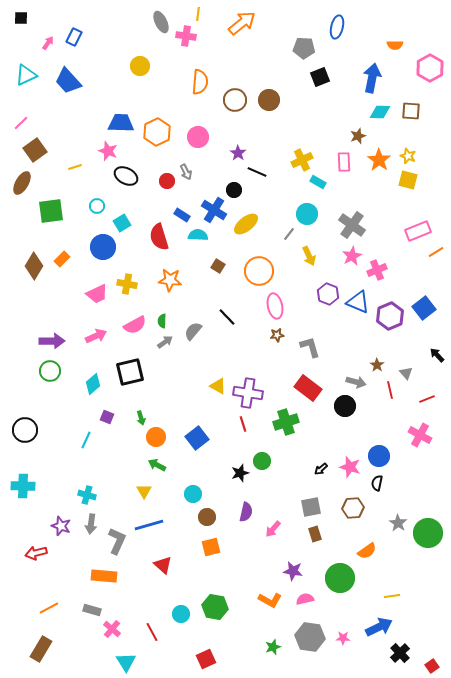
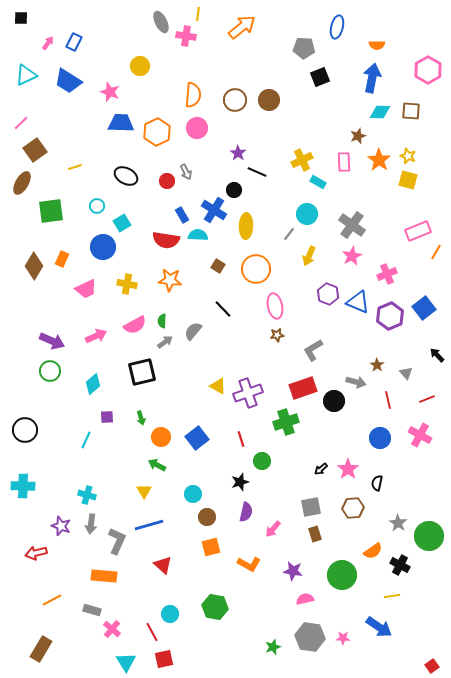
orange arrow at (242, 23): moved 4 px down
blue rectangle at (74, 37): moved 5 px down
orange semicircle at (395, 45): moved 18 px left
pink hexagon at (430, 68): moved 2 px left, 2 px down
blue trapezoid at (68, 81): rotated 16 degrees counterclockwise
orange semicircle at (200, 82): moved 7 px left, 13 px down
pink circle at (198, 137): moved 1 px left, 9 px up
pink star at (108, 151): moved 2 px right, 59 px up
blue rectangle at (182, 215): rotated 28 degrees clockwise
yellow ellipse at (246, 224): moved 2 px down; rotated 50 degrees counterclockwise
red semicircle at (159, 237): moved 7 px right, 3 px down; rotated 64 degrees counterclockwise
orange line at (436, 252): rotated 28 degrees counterclockwise
yellow arrow at (309, 256): rotated 48 degrees clockwise
orange rectangle at (62, 259): rotated 21 degrees counterclockwise
pink cross at (377, 270): moved 10 px right, 4 px down
orange circle at (259, 271): moved 3 px left, 2 px up
pink trapezoid at (97, 294): moved 11 px left, 5 px up
black line at (227, 317): moved 4 px left, 8 px up
purple arrow at (52, 341): rotated 25 degrees clockwise
gray L-shape at (310, 347): moved 3 px right, 3 px down; rotated 105 degrees counterclockwise
black square at (130, 372): moved 12 px right
red rectangle at (308, 388): moved 5 px left; rotated 56 degrees counterclockwise
red line at (390, 390): moved 2 px left, 10 px down
purple cross at (248, 393): rotated 28 degrees counterclockwise
black circle at (345, 406): moved 11 px left, 5 px up
purple square at (107, 417): rotated 24 degrees counterclockwise
red line at (243, 424): moved 2 px left, 15 px down
orange circle at (156, 437): moved 5 px right
blue circle at (379, 456): moved 1 px right, 18 px up
pink star at (350, 467): moved 2 px left, 2 px down; rotated 20 degrees clockwise
black star at (240, 473): moved 9 px down
green circle at (428, 533): moved 1 px right, 3 px down
orange semicircle at (367, 551): moved 6 px right
green circle at (340, 578): moved 2 px right, 3 px up
orange L-shape at (270, 600): moved 21 px left, 36 px up
orange line at (49, 608): moved 3 px right, 8 px up
cyan circle at (181, 614): moved 11 px left
blue arrow at (379, 627): rotated 60 degrees clockwise
black cross at (400, 653): moved 88 px up; rotated 18 degrees counterclockwise
red square at (206, 659): moved 42 px left; rotated 12 degrees clockwise
